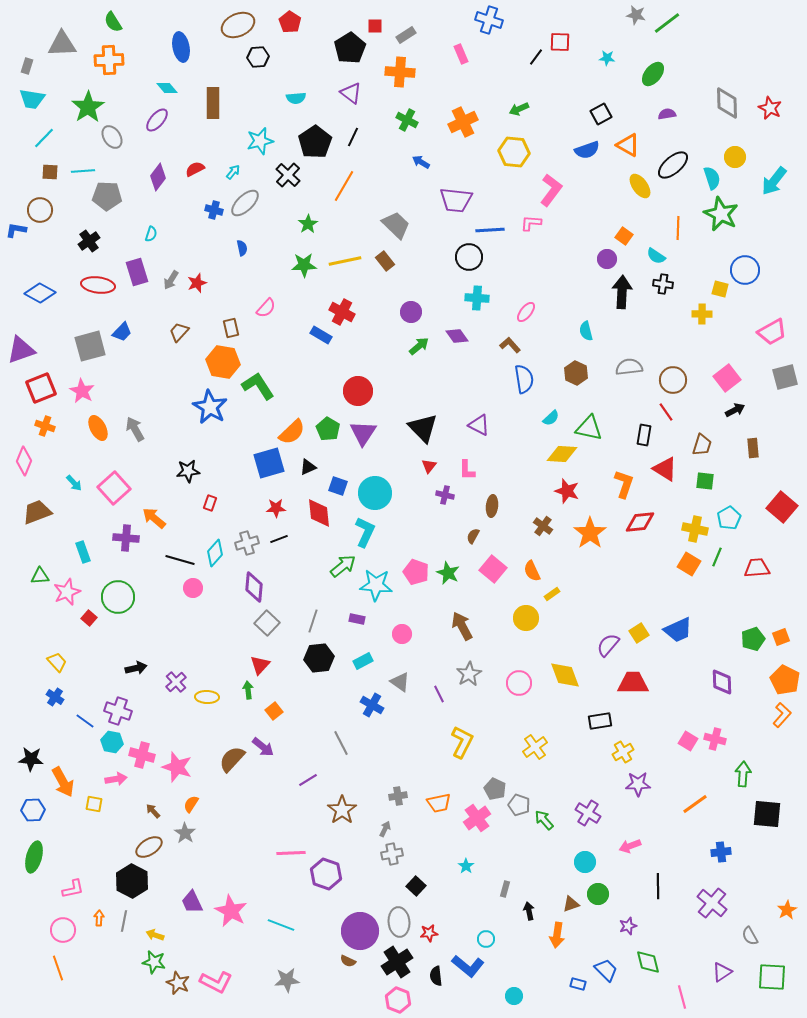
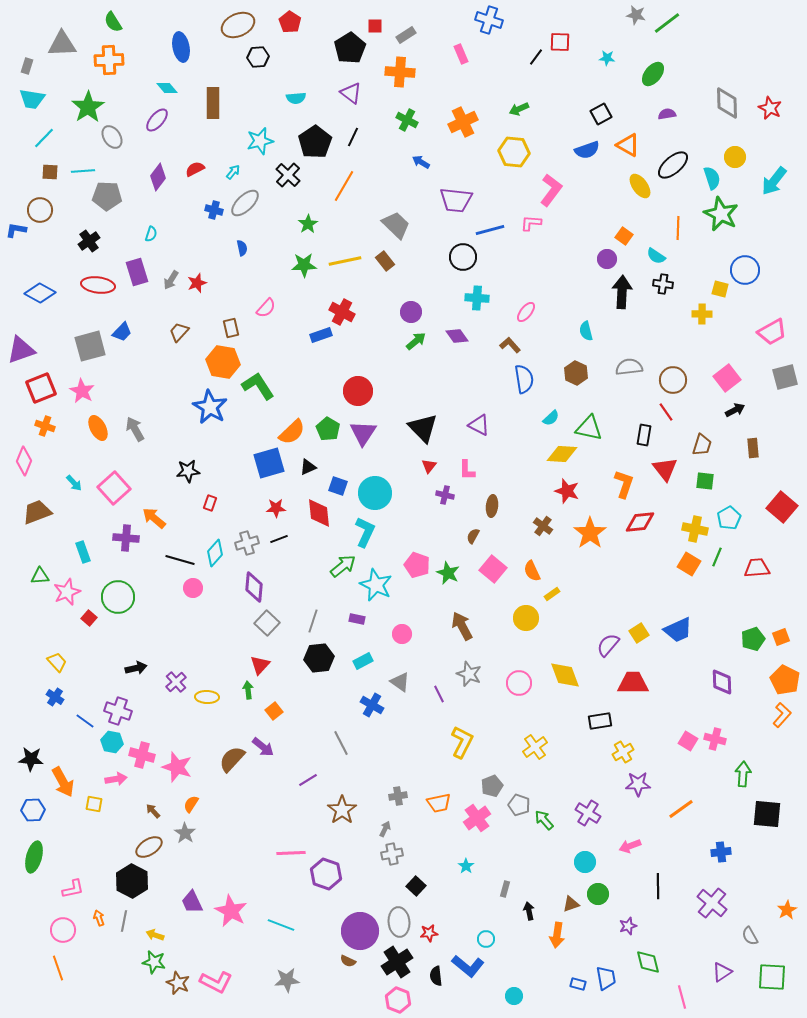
blue line at (490, 230): rotated 12 degrees counterclockwise
black circle at (469, 257): moved 6 px left
blue rectangle at (321, 335): rotated 50 degrees counterclockwise
green arrow at (419, 346): moved 3 px left, 5 px up
red triangle at (665, 469): rotated 20 degrees clockwise
pink pentagon at (416, 572): moved 1 px right, 7 px up
cyan star at (376, 585): rotated 20 degrees clockwise
gray star at (469, 674): rotated 20 degrees counterclockwise
gray pentagon at (495, 789): moved 3 px left, 3 px up; rotated 25 degrees clockwise
orange line at (695, 804): moved 14 px left, 5 px down
orange arrow at (99, 918): rotated 21 degrees counterclockwise
blue trapezoid at (606, 970): moved 8 px down; rotated 35 degrees clockwise
